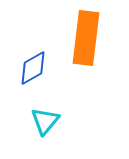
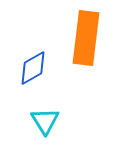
cyan triangle: rotated 12 degrees counterclockwise
